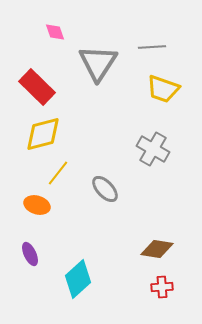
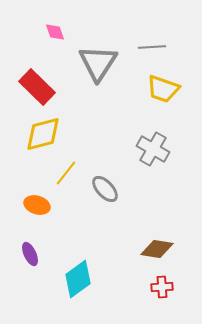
yellow line: moved 8 px right
cyan diamond: rotated 6 degrees clockwise
